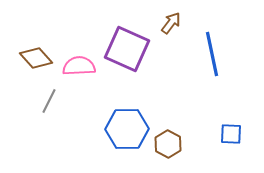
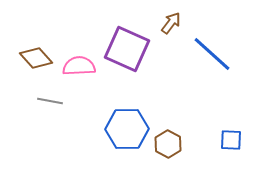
blue line: rotated 36 degrees counterclockwise
gray line: moved 1 px right; rotated 75 degrees clockwise
blue square: moved 6 px down
